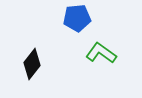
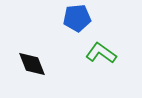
black diamond: rotated 60 degrees counterclockwise
